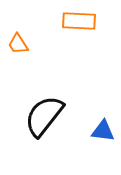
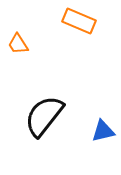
orange rectangle: rotated 20 degrees clockwise
blue triangle: rotated 20 degrees counterclockwise
